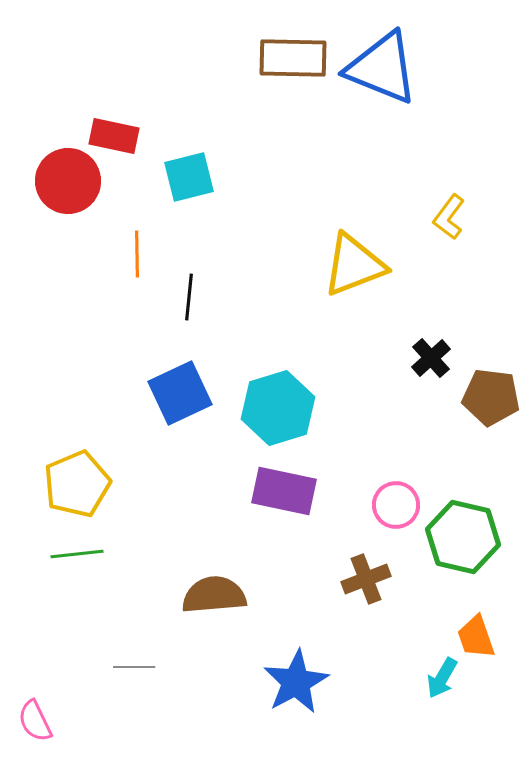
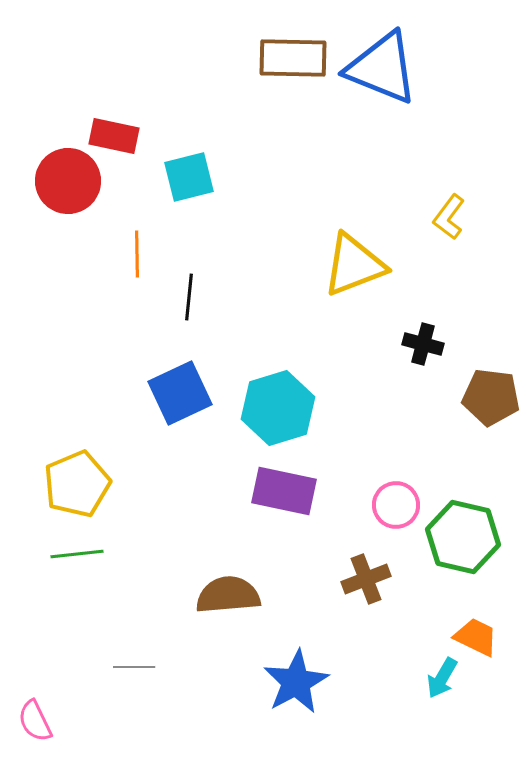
black cross: moved 8 px left, 14 px up; rotated 33 degrees counterclockwise
brown semicircle: moved 14 px right
orange trapezoid: rotated 135 degrees clockwise
